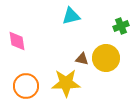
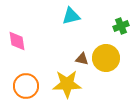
yellow star: moved 1 px right, 1 px down
